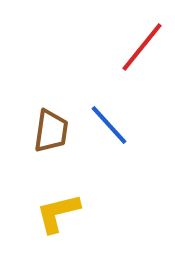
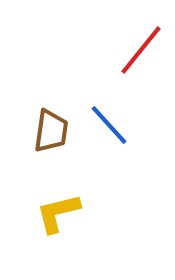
red line: moved 1 px left, 3 px down
